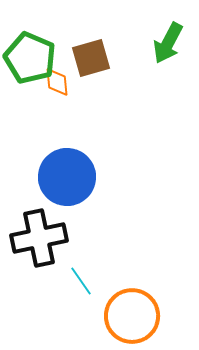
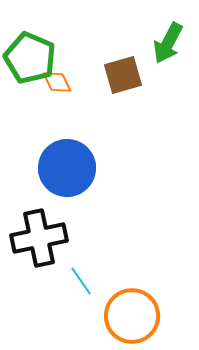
brown square: moved 32 px right, 17 px down
orange diamond: rotated 20 degrees counterclockwise
blue circle: moved 9 px up
